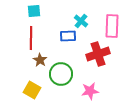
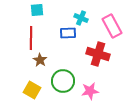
cyan square: moved 3 px right, 1 px up
cyan cross: moved 3 px up; rotated 16 degrees counterclockwise
pink rectangle: rotated 30 degrees counterclockwise
blue rectangle: moved 3 px up
red cross: rotated 35 degrees clockwise
green circle: moved 2 px right, 7 px down
